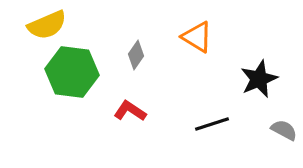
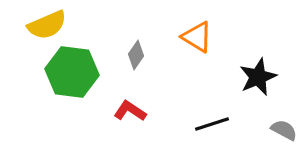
black star: moved 1 px left, 2 px up
